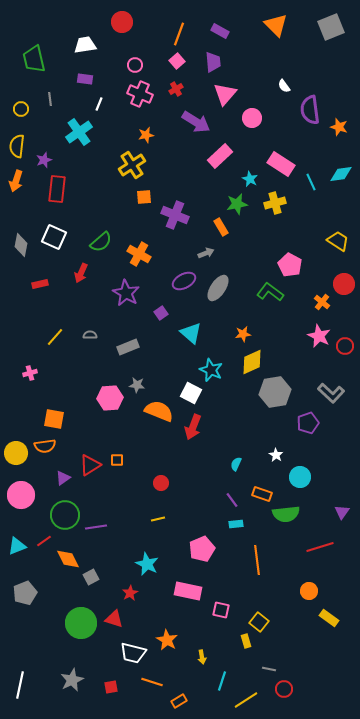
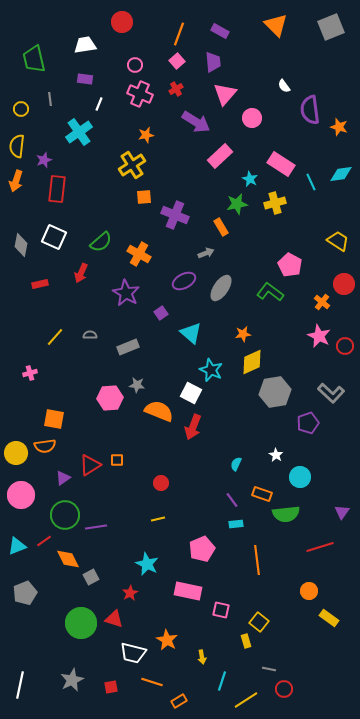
gray ellipse at (218, 288): moved 3 px right
